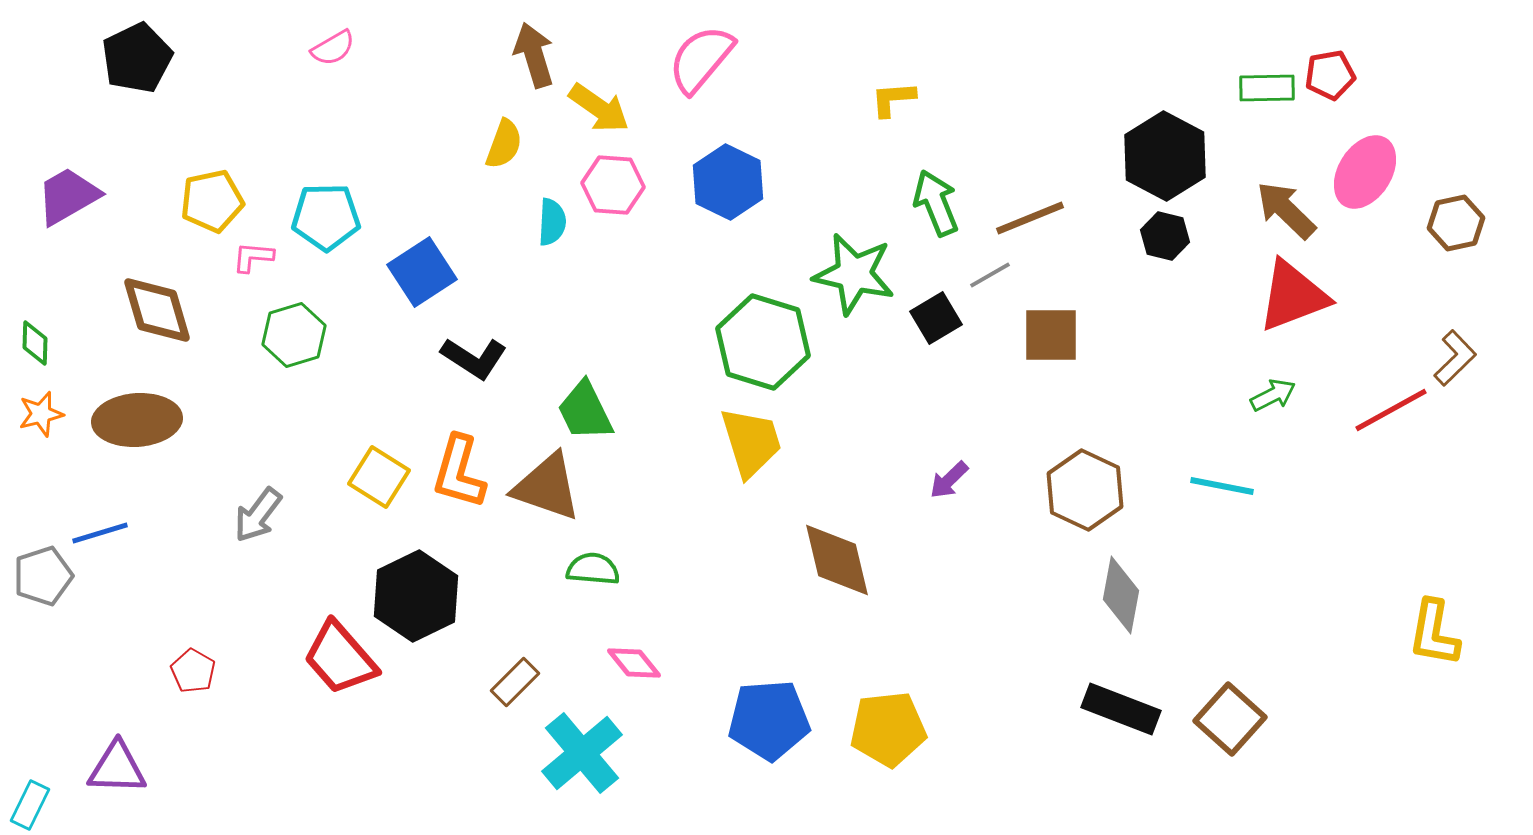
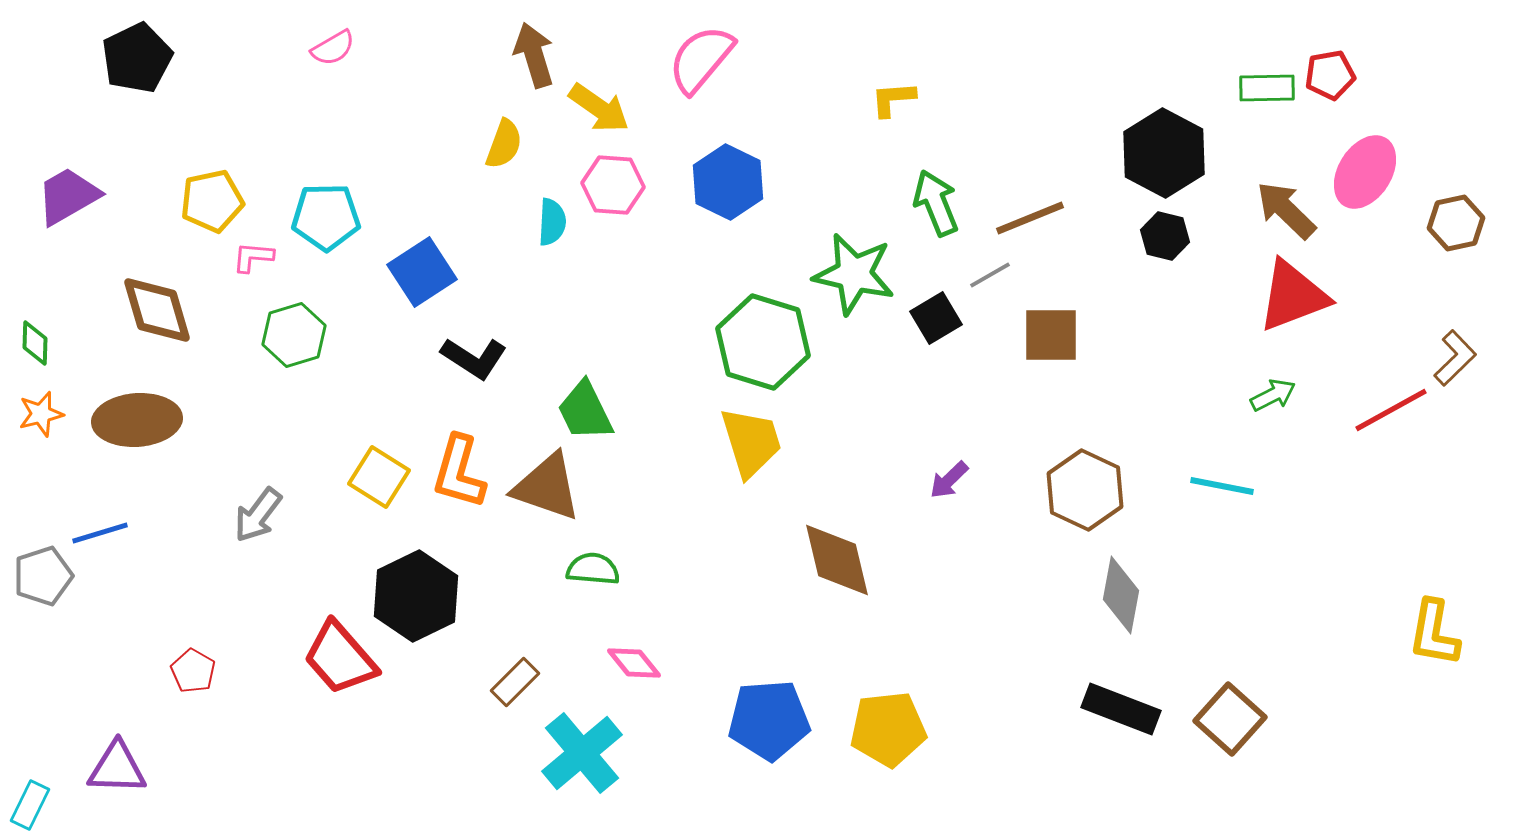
black hexagon at (1165, 156): moved 1 px left, 3 px up
